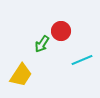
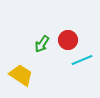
red circle: moved 7 px right, 9 px down
yellow trapezoid: rotated 90 degrees counterclockwise
